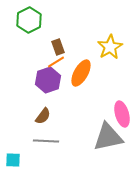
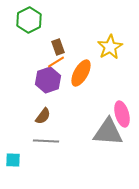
gray triangle: moved 5 px up; rotated 16 degrees clockwise
